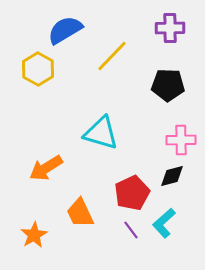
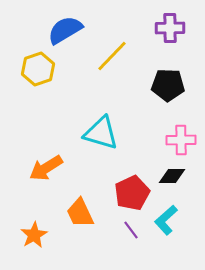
yellow hexagon: rotated 12 degrees clockwise
black diamond: rotated 16 degrees clockwise
cyan L-shape: moved 2 px right, 3 px up
